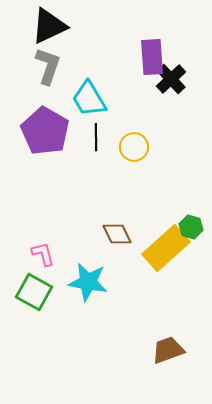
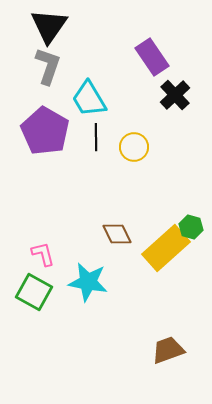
black triangle: rotated 30 degrees counterclockwise
purple rectangle: rotated 30 degrees counterclockwise
black cross: moved 4 px right, 16 px down
